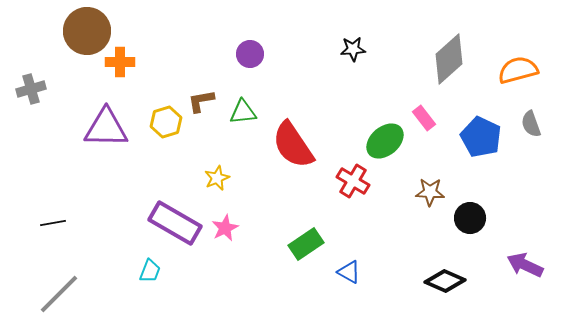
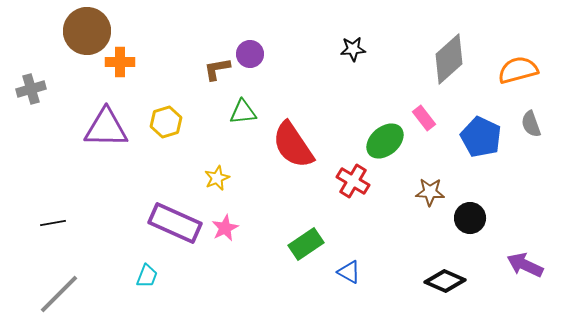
brown L-shape: moved 16 px right, 32 px up
purple rectangle: rotated 6 degrees counterclockwise
cyan trapezoid: moved 3 px left, 5 px down
